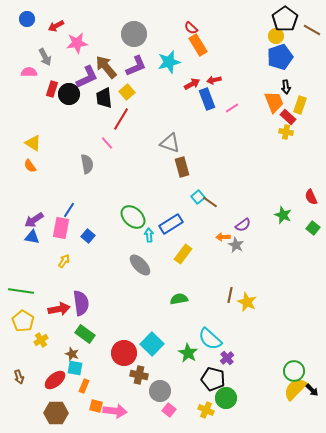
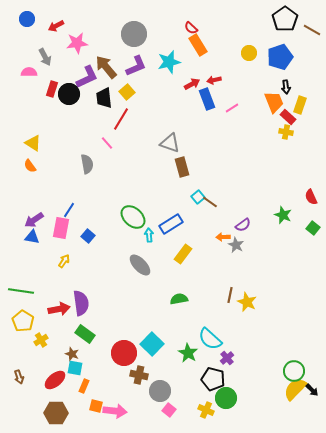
yellow circle at (276, 36): moved 27 px left, 17 px down
